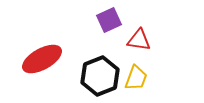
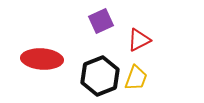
purple square: moved 8 px left, 1 px down
red triangle: rotated 35 degrees counterclockwise
red ellipse: rotated 33 degrees clockwise
